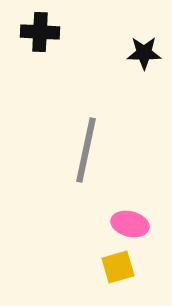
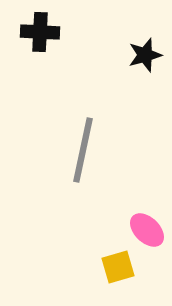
black star: moved 1 px right, 2 px down; rotated 16 degrees counterclockwise
gray line: moved 3 px left
pink ellipse: moved 17 px right, 6 px down; rotated 30 degrees clockwise
